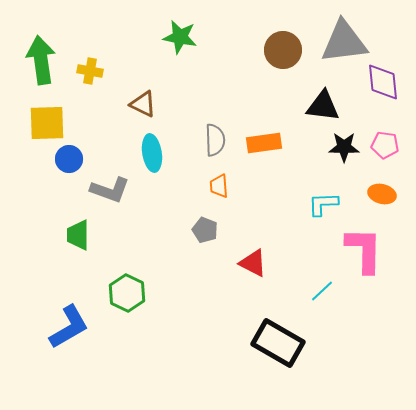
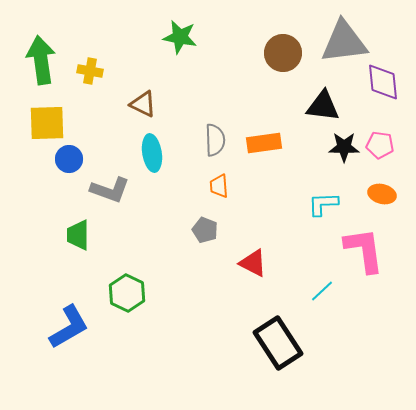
brown circle: moved 3 px down
pink pentagon: moved 5 px left
pink L-shape: rotated 9 degrees counterclockwise
black rectangle: rotated 27 degrees clockwise
